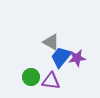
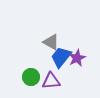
purple star: rotated 18 degrees counterclockwise
purple triangle: rotated 12 degrees counterclockwise
